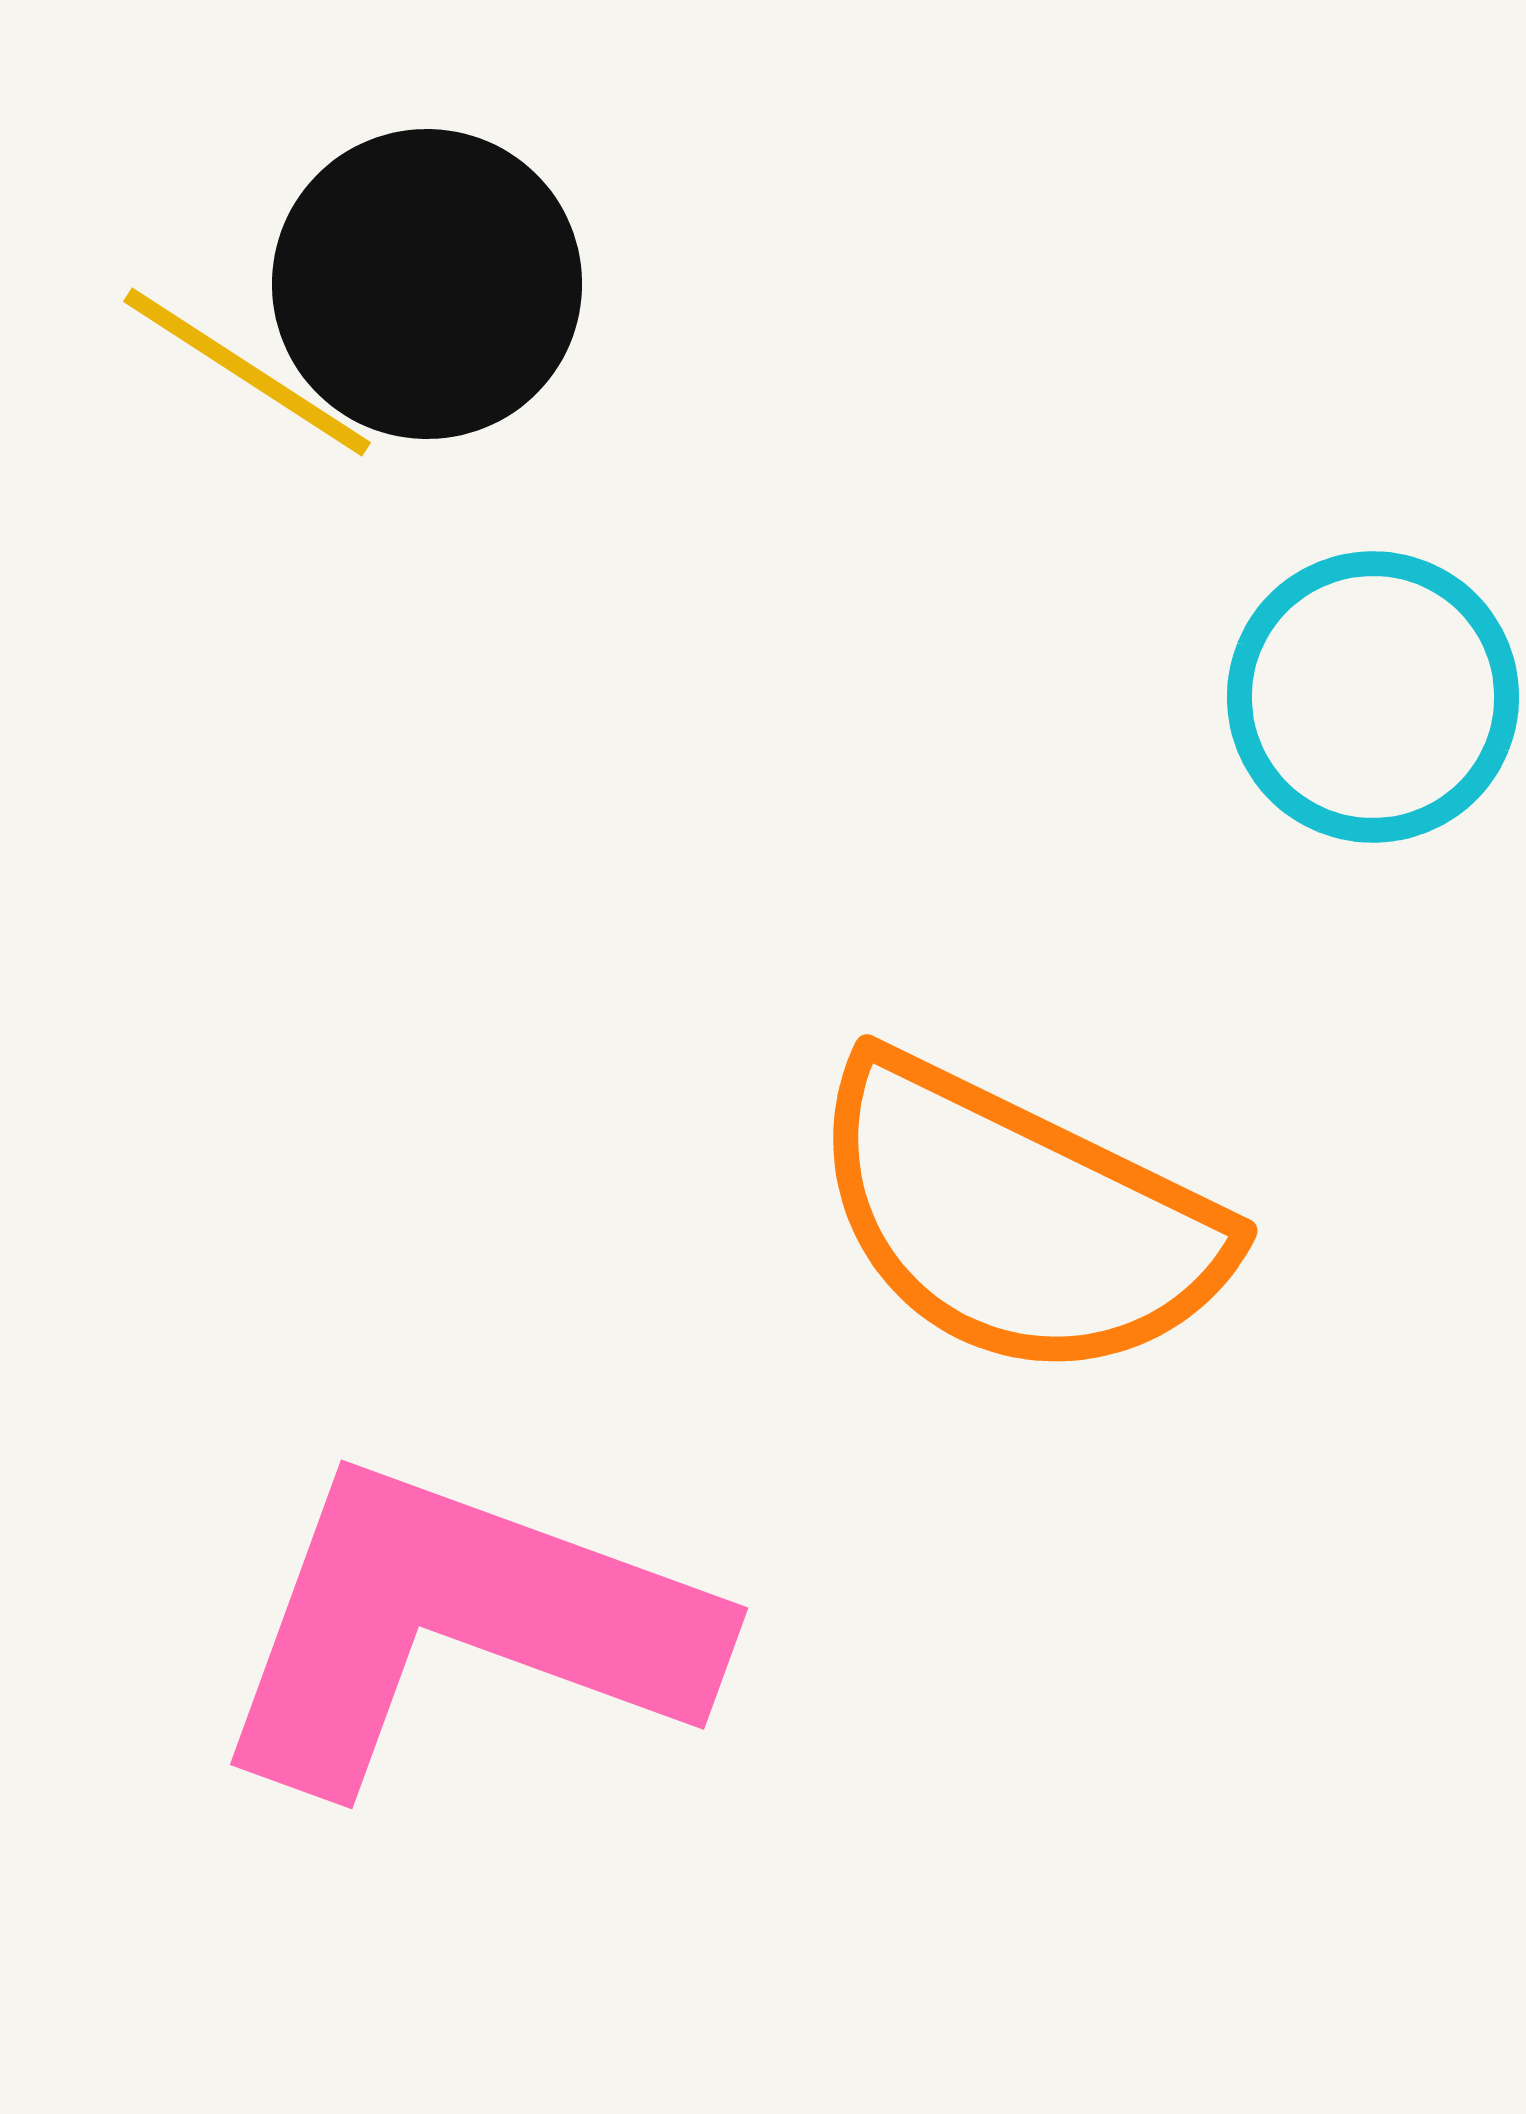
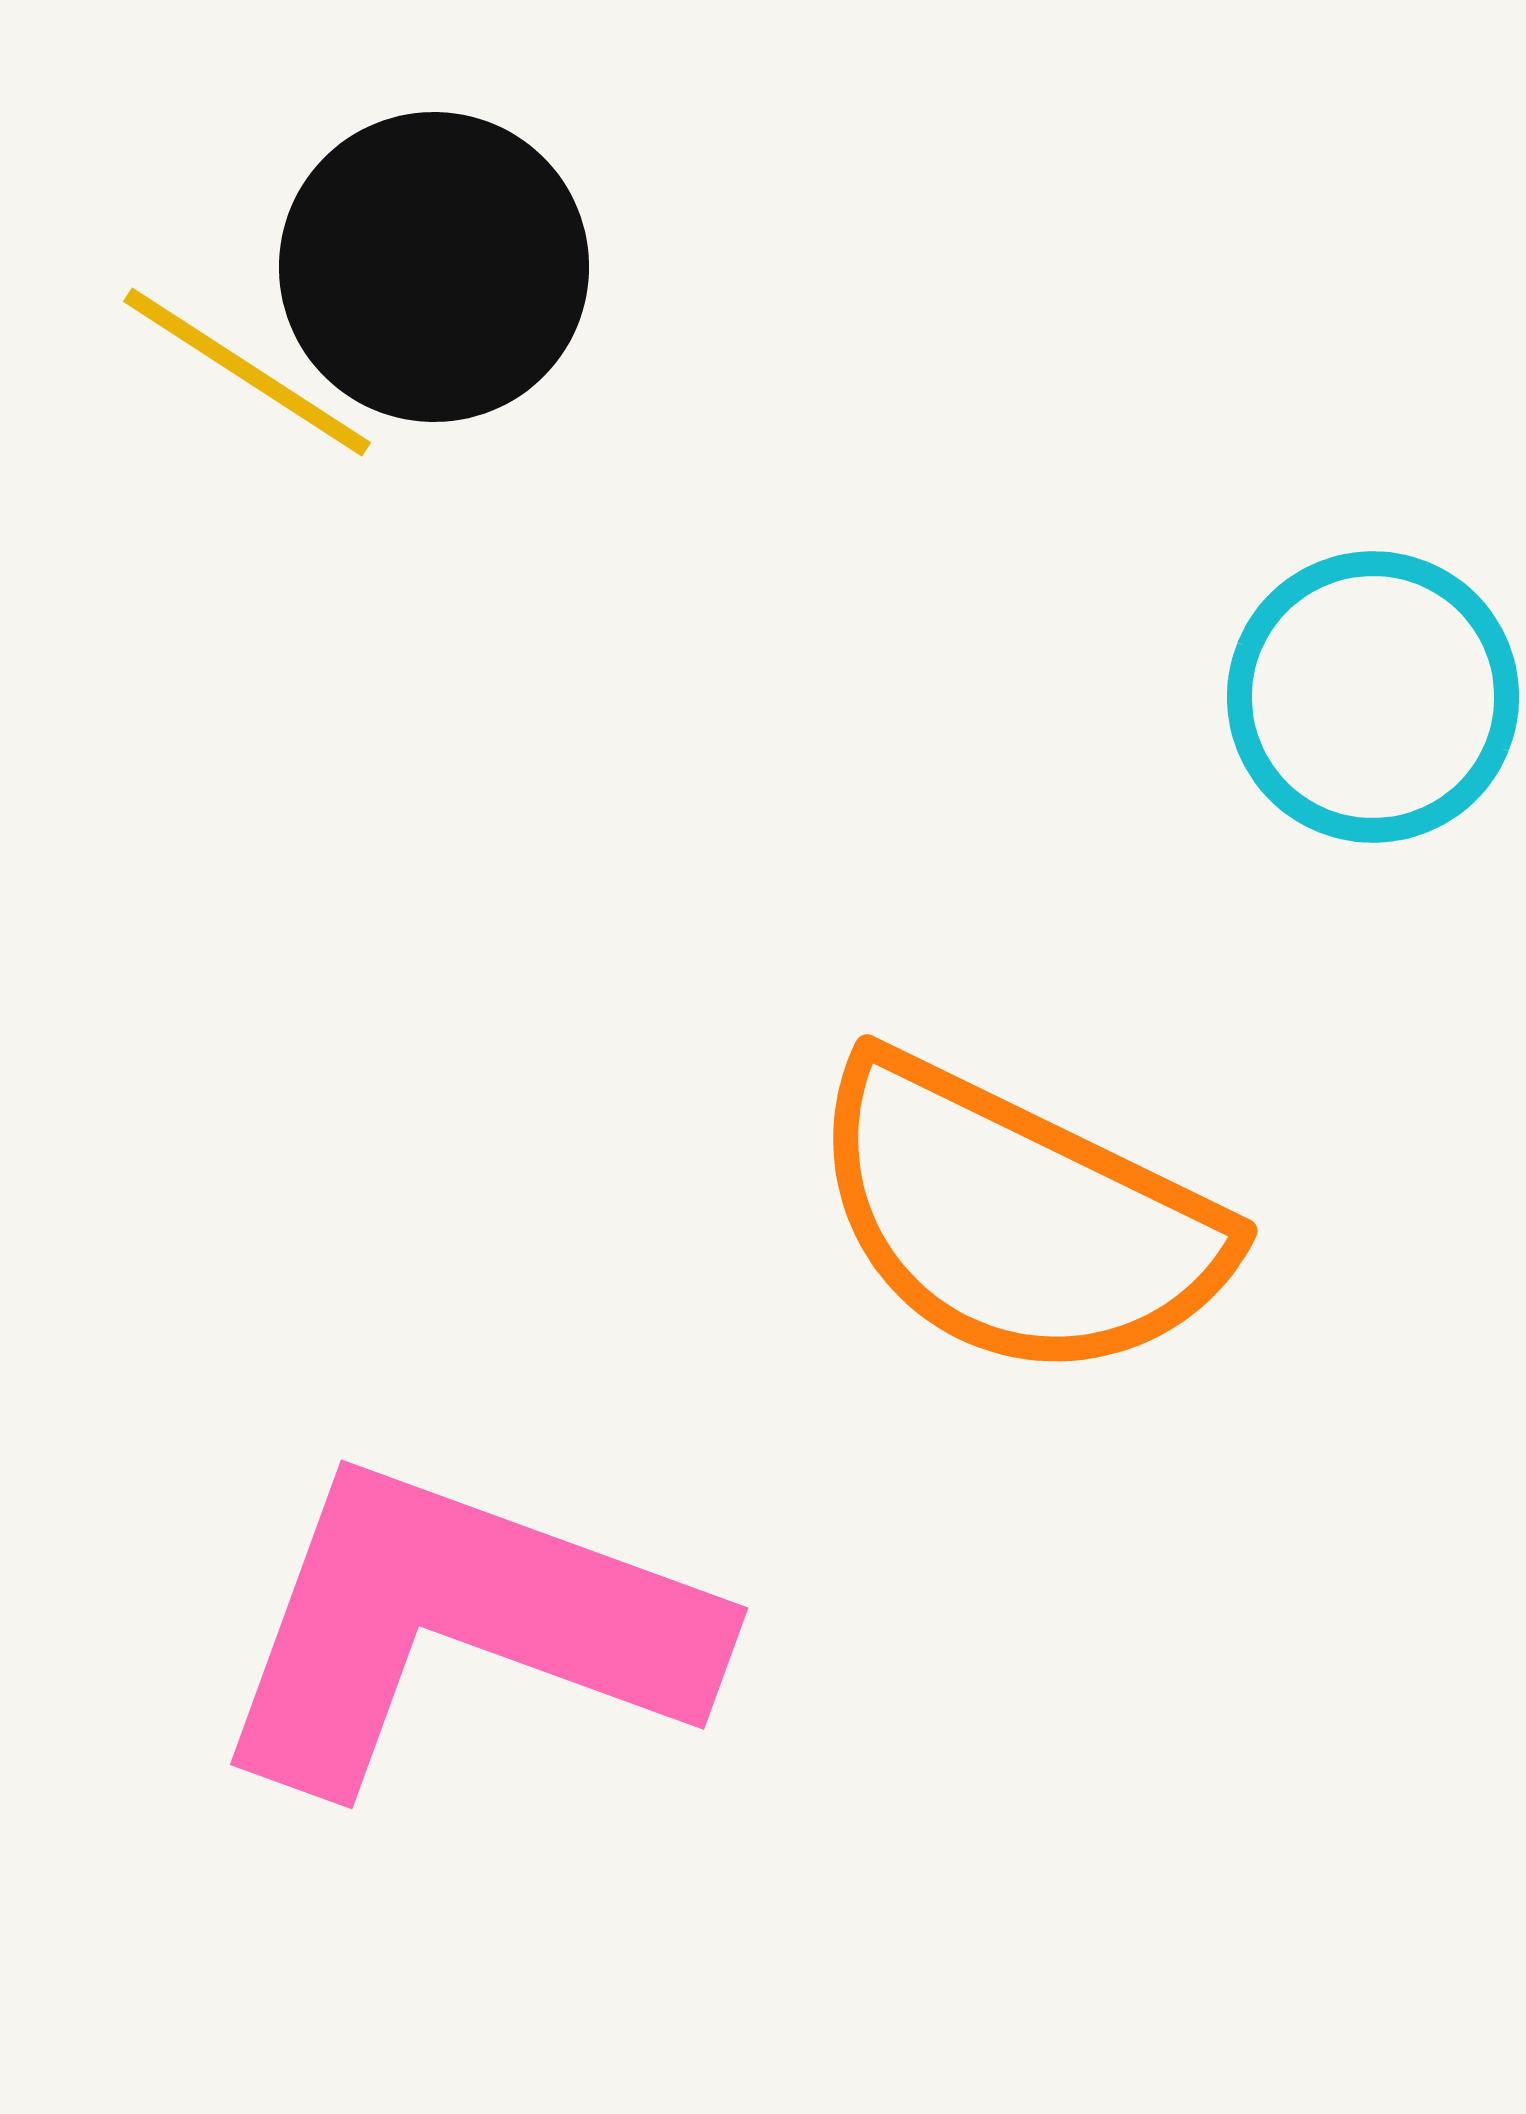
black circle: moved 7 px right, 17 px up
